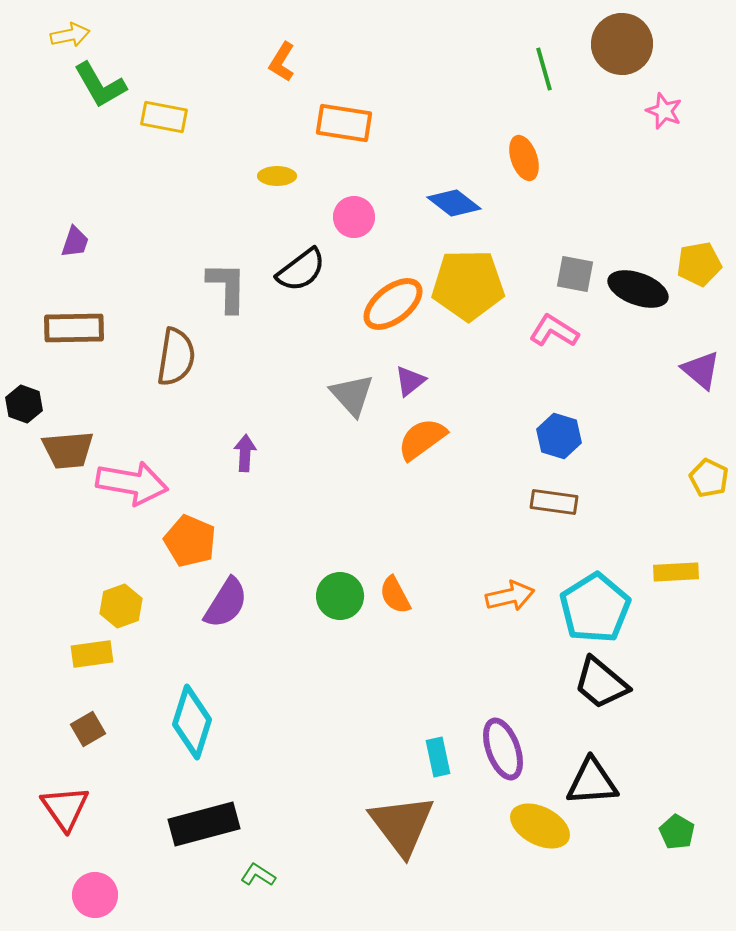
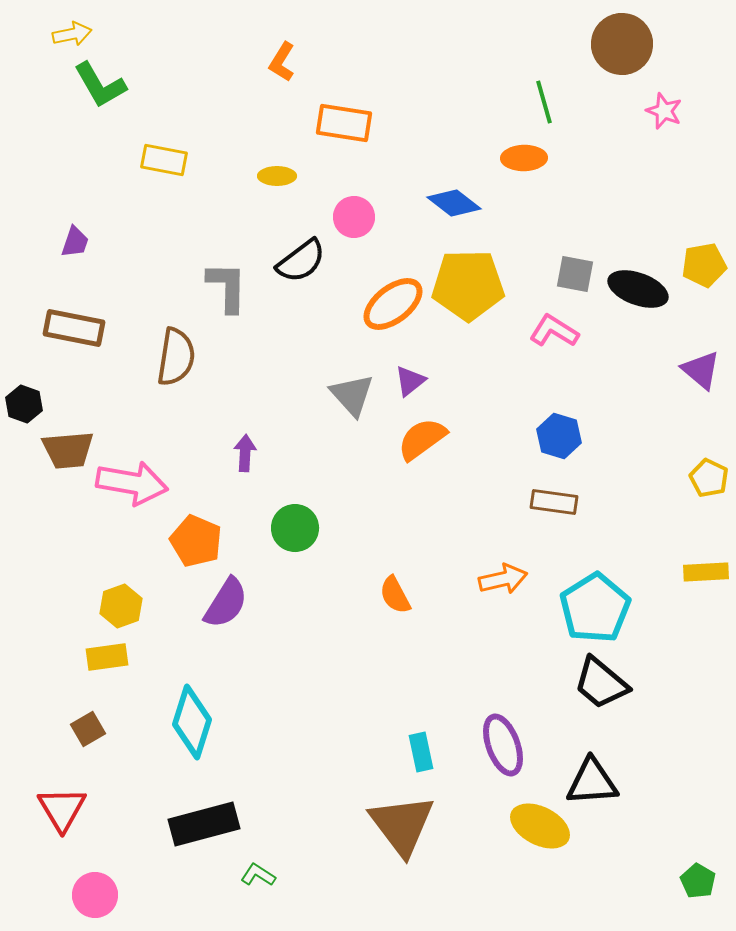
yellow arrow at (70, 35): moved 2 px right, 1 px up
green line at (544, 69): moved 33 px down
yellow rectangle at (164, 117): moved 43 px down
orange ellipse at (524, 158): rotated 72 degrees counterclockwise
yellow pentagon at (699, 264): moved 5 px right, 1 px down
black semicircle at (301, 270): moved 9 px up
brown rectangle at (74, 328): rotated 12 degrees clockwise
orange pentagon at (190, 541): moved 6 px right
yellow rectangle at (676, 572): moved 30 px right
green circle at (340, 596): moved 45 px left, 68 px up
orange arrow at (510, 596): moved 7 px left, 17 px up
yellow rectangle at (92, 654): moved 15 px right, 3 px down
purple ellipse at (503, 749): moved 4 px up
cyan rectangle at (438, 757): moved 17 px left, 5 px up
red triangle at (65, 808): moved 3 px left, 1 px down; rotated 4 degrees clockwise
green pentagon at (677, 832): moved 21 px right, 49 px down
